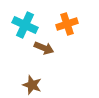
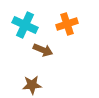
brown arrow: moved 1 px left, 2 px down
brown star: rotated 24 degrees counterclockwise
